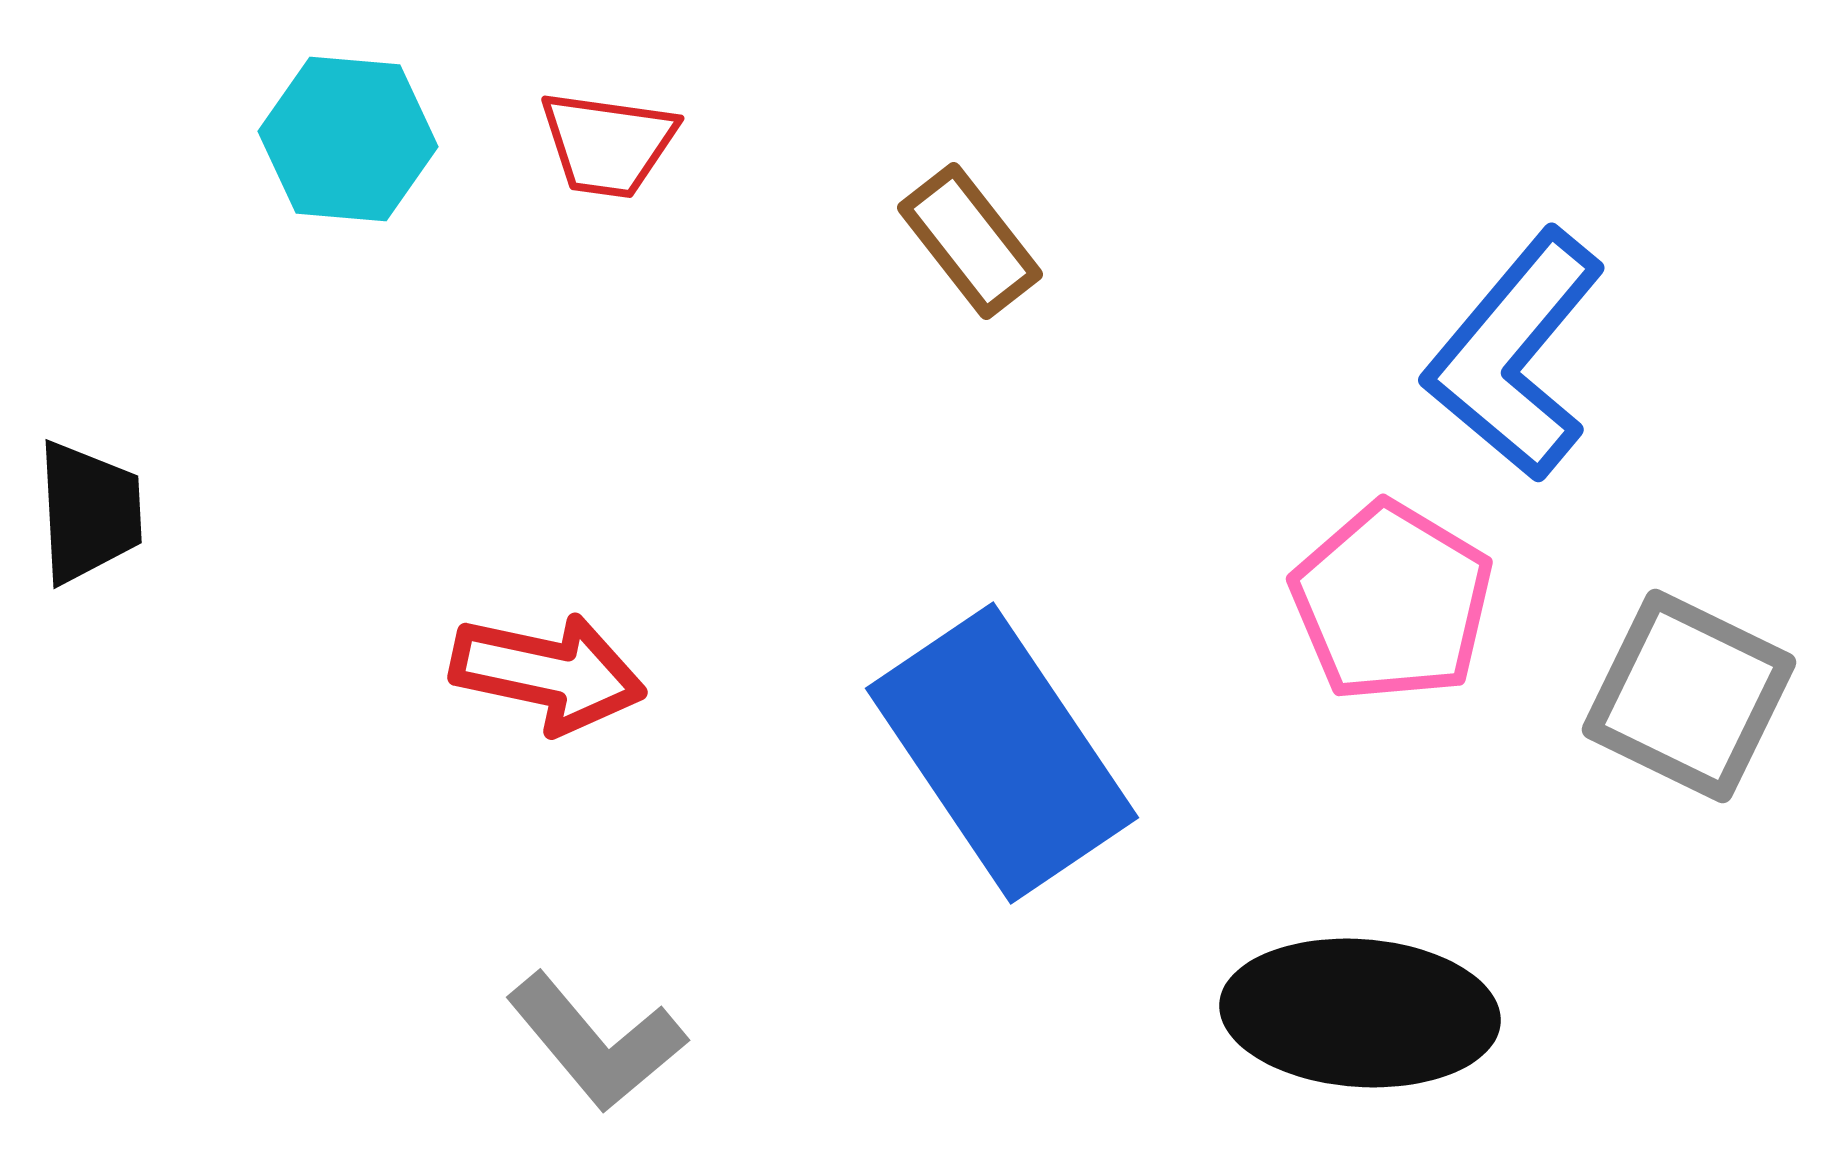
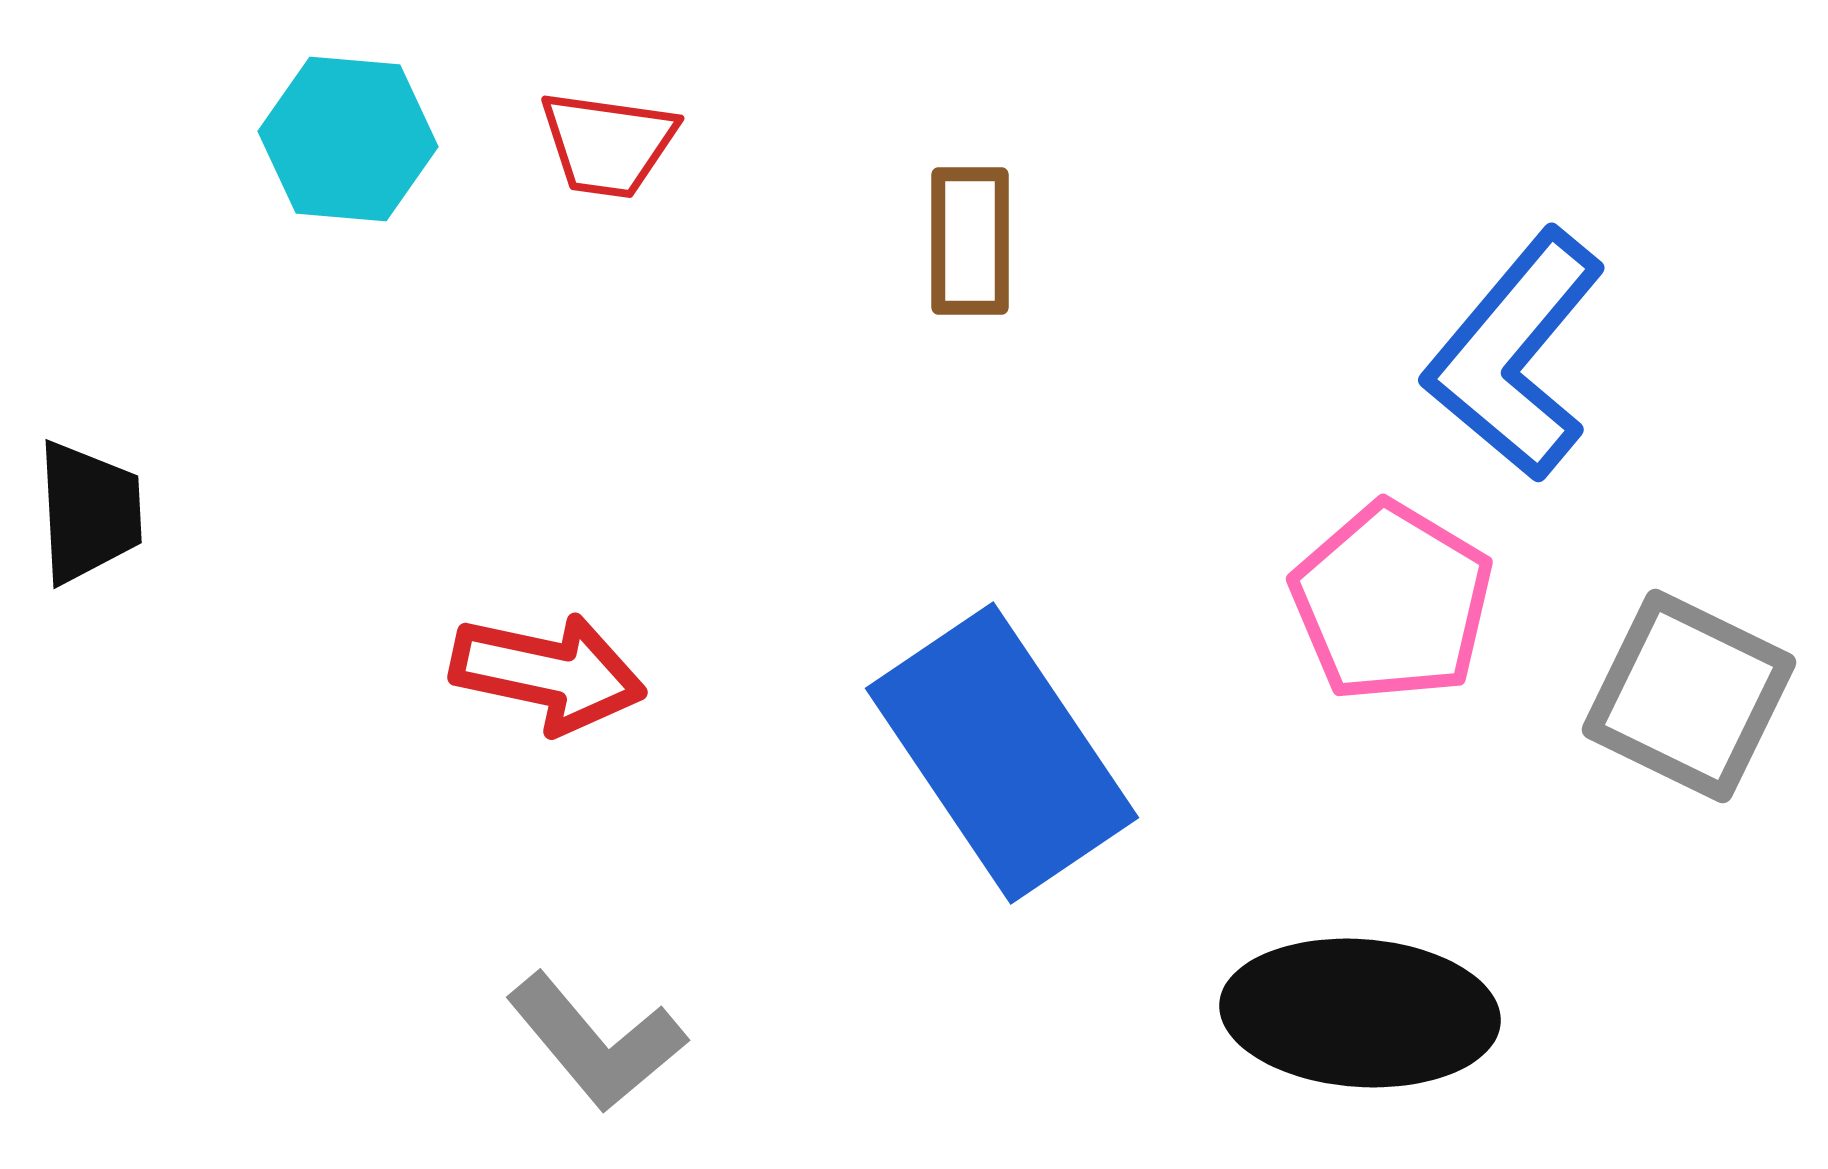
brown rectangle: rotated 38 degrees clockwise
